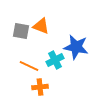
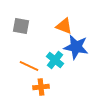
orange triangle: moved 23 px right
gray square: moved 5 px up
cyan cross: rotated 24 degrees counterclockwise
orange cross: moved 1 px right
